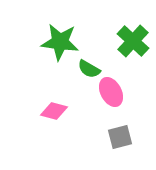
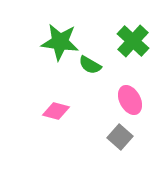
green semicircle: moved 1 px right, 4 px up
pink ellipse: moved 19 px right, 8 px down
pink diamond: moved 2 px right
gray square: rotated 35 degrees counterclockwise
